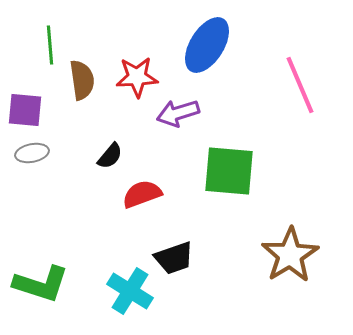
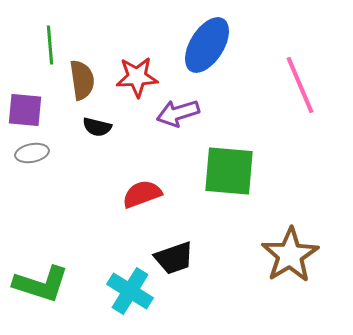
black semicircle: moved 13 px left, 29 px up; rotated 64 degrees clockwise
